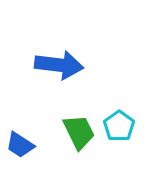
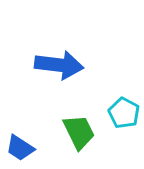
cyan pentagon: moved 5 px right, 13 px up; rotated 8 degrees counterclockwise
blue trapezoid: moved 3 px down
